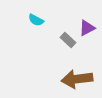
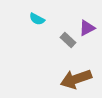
cyan semicircle: moved 1 px right, 1 px up
brown arrow: moved 1 px left; rotated 12 degrees counterclockwise
